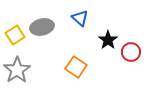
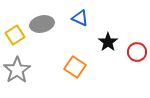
blue triangle: rotated 18 degrees counterclockwise
gray ellipse: moved 3 px up
black star: moved 2 px down
red circle: moved 6 px right
orange square: moved 1 px left
